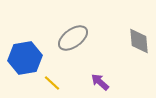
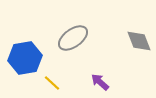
gray diamond: rotated 16 degrees counterclockwise
